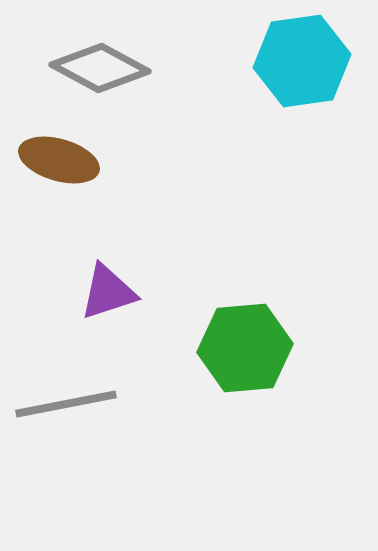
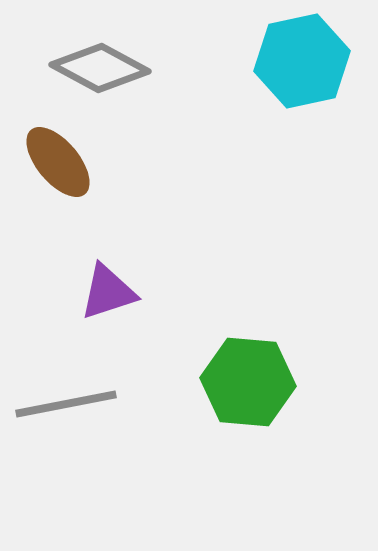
cyan hexagon: rotated 4 degrees counterclockwise
brown ellipse: moved 1 px left, 2 px down; rotated 34 degrees clockwise
green hexagon: moved 3 px right, 34 px down; rotated 10 degrees clockwise
